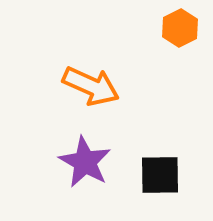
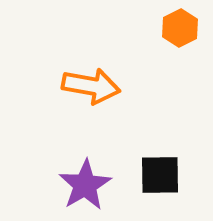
orange arrow: rotated 14 degrees counterclockwise
purple star: moved 23 px down; rotated 12 degrees clockwise
